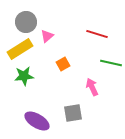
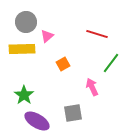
yellow rectangle: moved 2 px right; rotated 30 degrees clockwise
green line: rotated 65 degrees counterclockwise
green star: moved 19 px down; rotated 30 degrees counterclockwise
